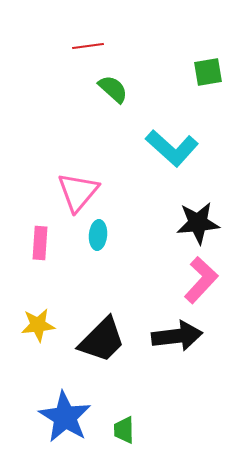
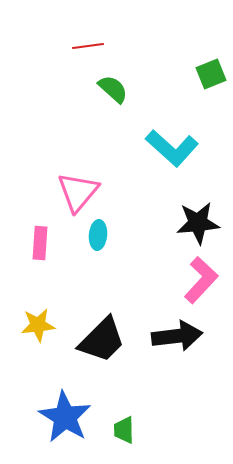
green square: moved 3 px right, 2 px down; rotated 12 degrees counterclockwise
